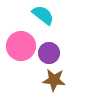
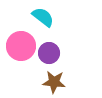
cyan semicircle: moved 2 px down
brown star: moved 2 px down
